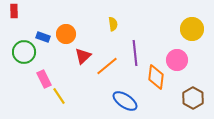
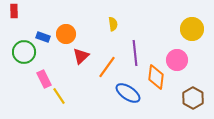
red triangle: moved 2 px left
orange line: moved 1 px down; rotated 15 degrees counterclockwise
blue ellipse: moved 3 px right, 8 px up
